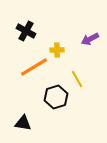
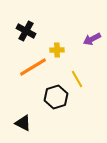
purple arrow: moved 2 px right
orange line: moved 1 px left
black triangle: rotated 18 degrees clockwise
